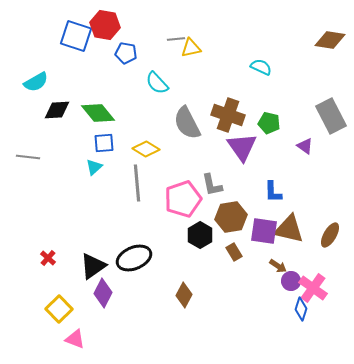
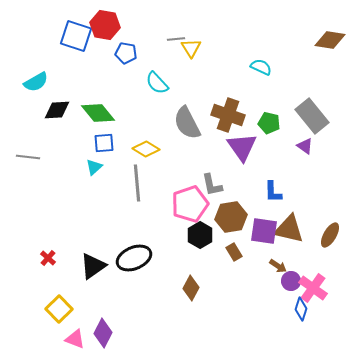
yellow triangle at (191, 48): rotated 50 degrees counterclockwise
gray rectangle at (331, 116): moved 19 px left; rotated 12 degrees counterclockwise
pink pentagon at (183, 199): moved 7 px right, 5 px down
purple diamond at (103, 293): moved 40 px down
brown diamond at (184, 295): moved 7 px right, 7 px up
